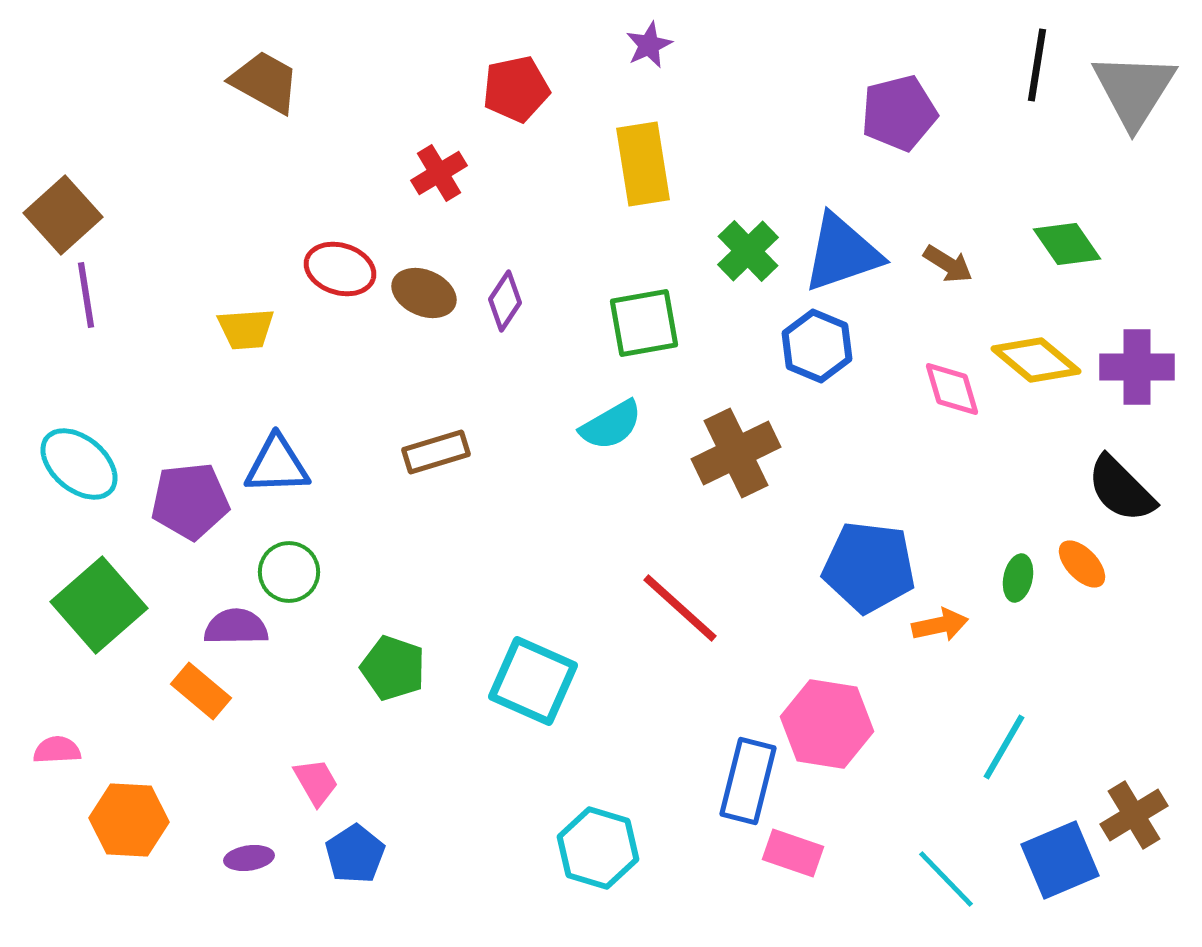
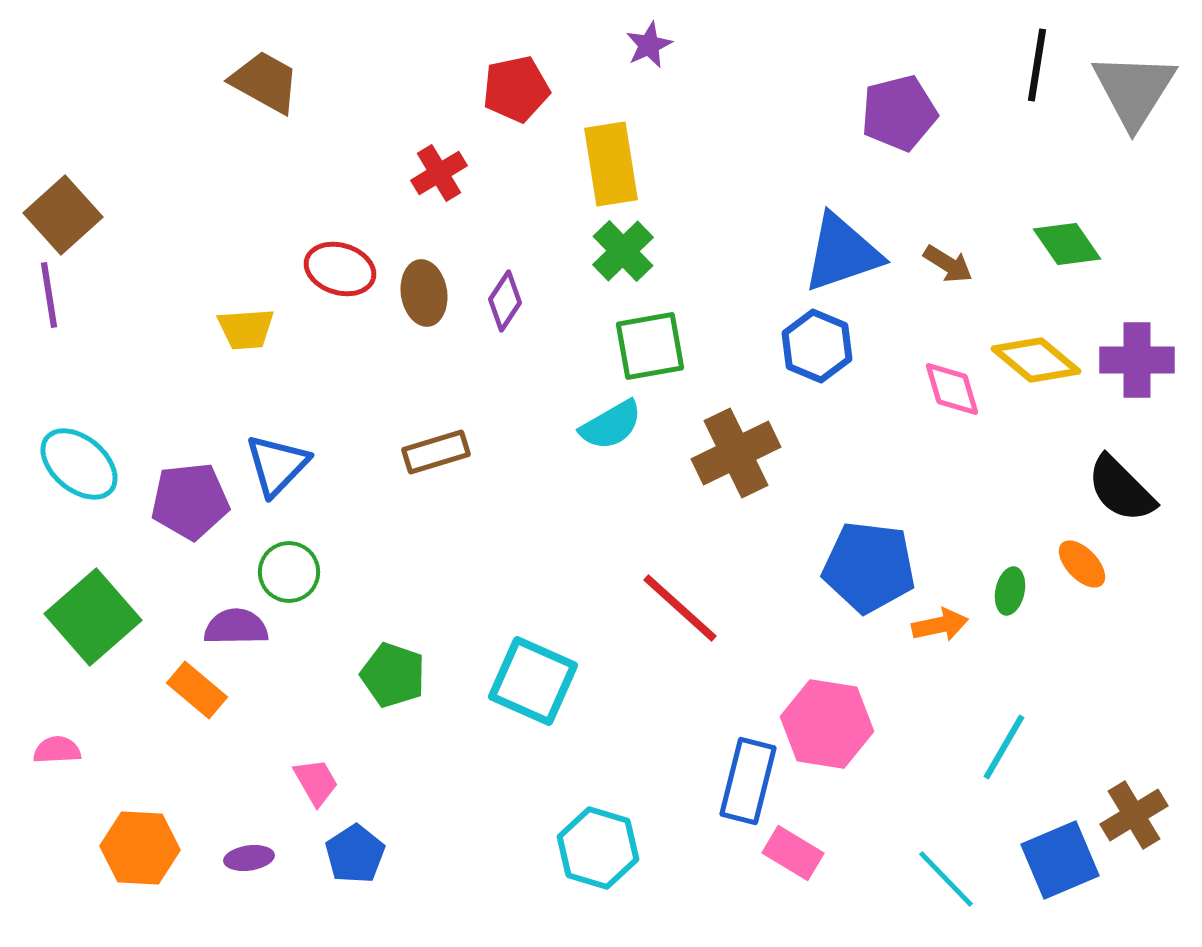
yellow rectangle at (643, 164): moved 32 px left
green cross at (748, 251): moved 125 px left
brown ellipse at (424, 293): rotated 58 degrees clockwise
purple line at (86, 295): moved 37 px left
green square at (644, 323): moved 6 px right, 23 px down
purple cross at (1137, 367): moved 7 px up
blue triangle at (277, 465): rotated 44 degrees counterclockwise
green ellipse at (1018, 578): moved 8 px left, 13 px down
green square at (99, 605): moved 6 px left, 12 px down
green pentagon at (393, 668): moved 7 px down
orange rectangle at (201, 691): moved 4 px left, 1 px up
orange hexagon at (129, 820): moved 11 px right, 28 px down
pink rectangle at (793, 853): rotated 12 degrees clockwise
